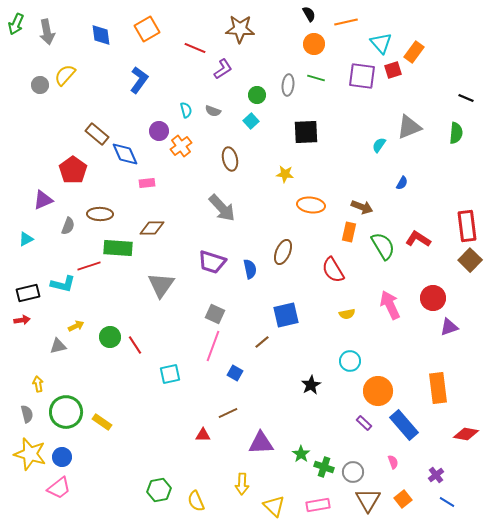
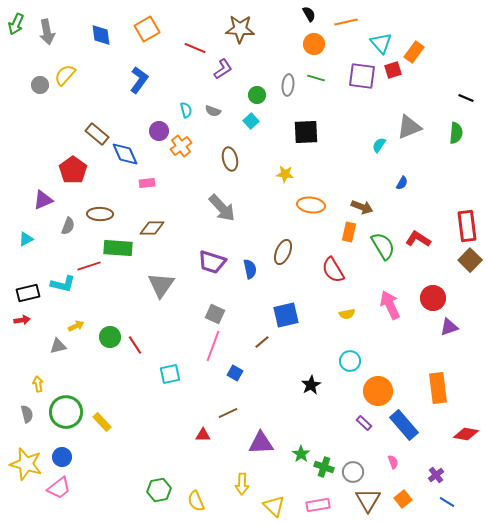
yellow rectangle at (102, 422): rotated 12 degrees clockwise
yellow star at (30, 454): moved 4 px left, 10 px down
